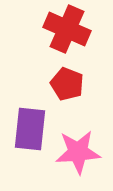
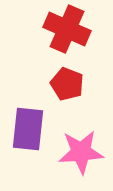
purple rectangle: moved 2 px left
pink star: moved 3 px right
